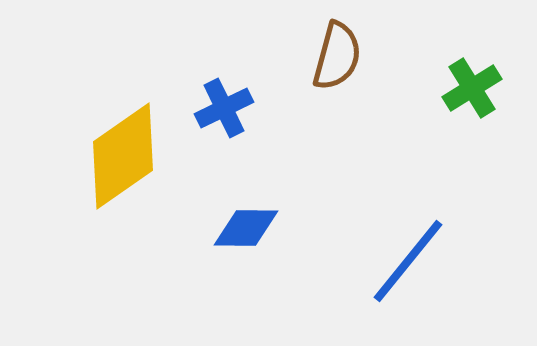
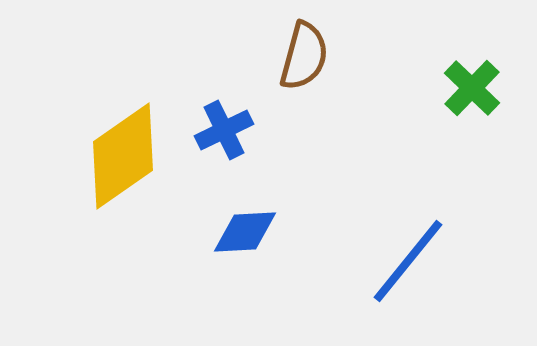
brown semicircle: moved 33 px left
green cross: rotated 14 degrees counterclockwise
blue cross: moved 22 px down
blue diamond: moved 1 px left, 4 px down; rotated 4 degrees counterclockwise
